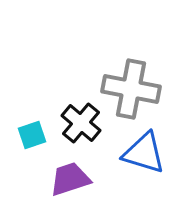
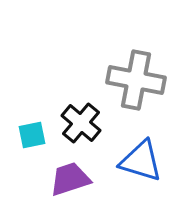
gray cross: moved 5 px right, 9 px up
cyan square: rotated 8 degrees clockwise
blue triangle: moved 3 px left, 8 px down
